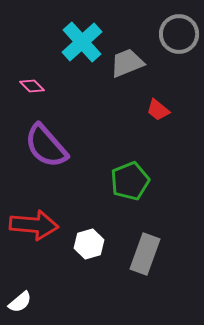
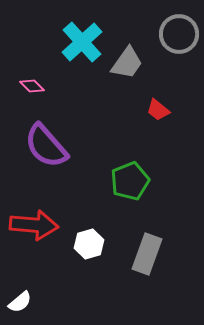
gray trapezoid: rotated 147 degrees clockwise
gray rectangle: moved 2 px right
